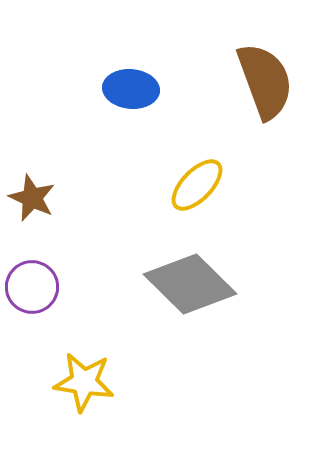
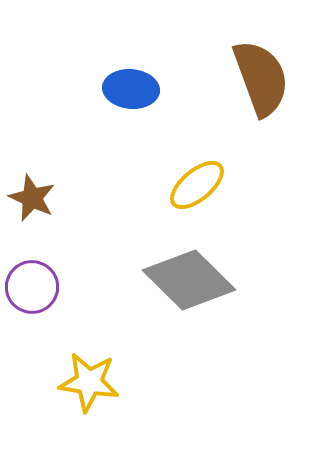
brown semicircle: moved 4 px left, 3 px up
yellow ellipse: rotated 6 degrees clockwise
gray diamond: moved 1 px left, 4 px up
yellow star: moved 5 px right
